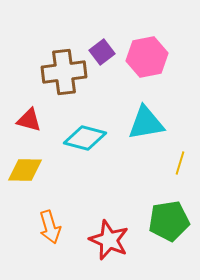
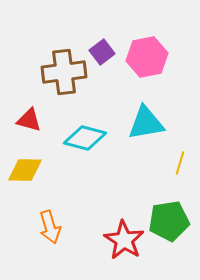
red star: moved 15 px right; rotated 9 degrees clockwise
